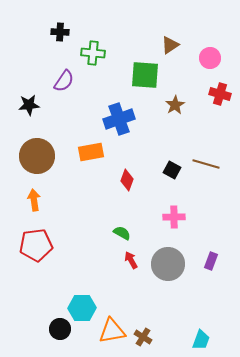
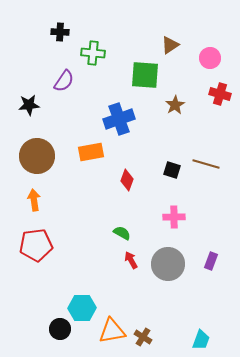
black square: rotated 12 degrees counterclockwise
